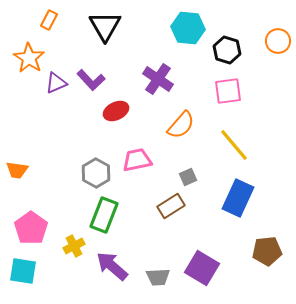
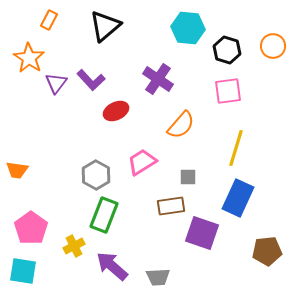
black triangle: rotated 20 degrees clockwise
orange circle: moved 5 px left, 5 px down
purple triangle: rotated 30 degrees counterclockwise
yellow line: moved 2 px right, 3 px down; rotated 57 degrees clockwise
pink trapezoid: moved 5 px right, 2 px down; rotated 20 degrees counterclockwise
gray hexagon: moved 2 px down
gray square: rotated 24 degrees clockwise
brown rectangle: rotated 24 degrees clockwise
purple square: moved 35 px up; rotated 12 degrees counterclockwise
